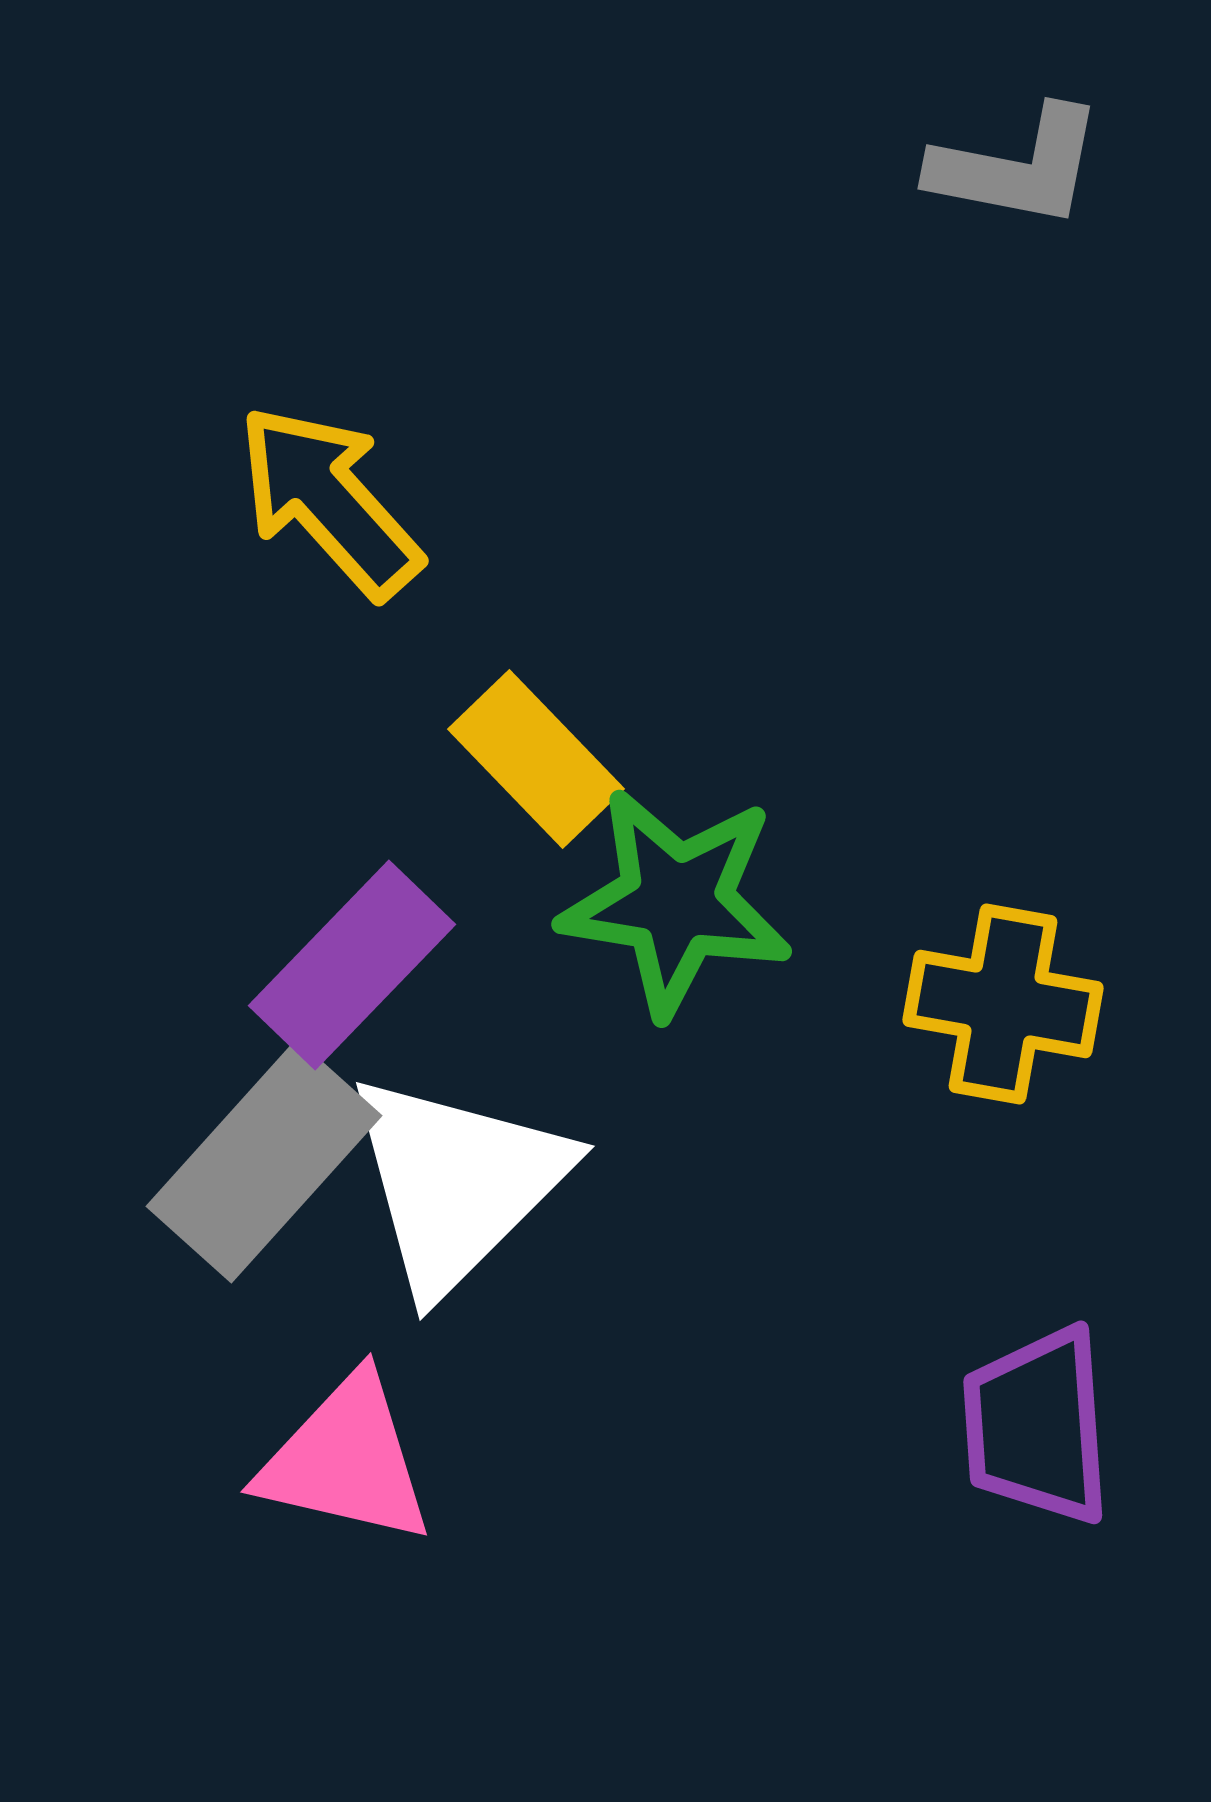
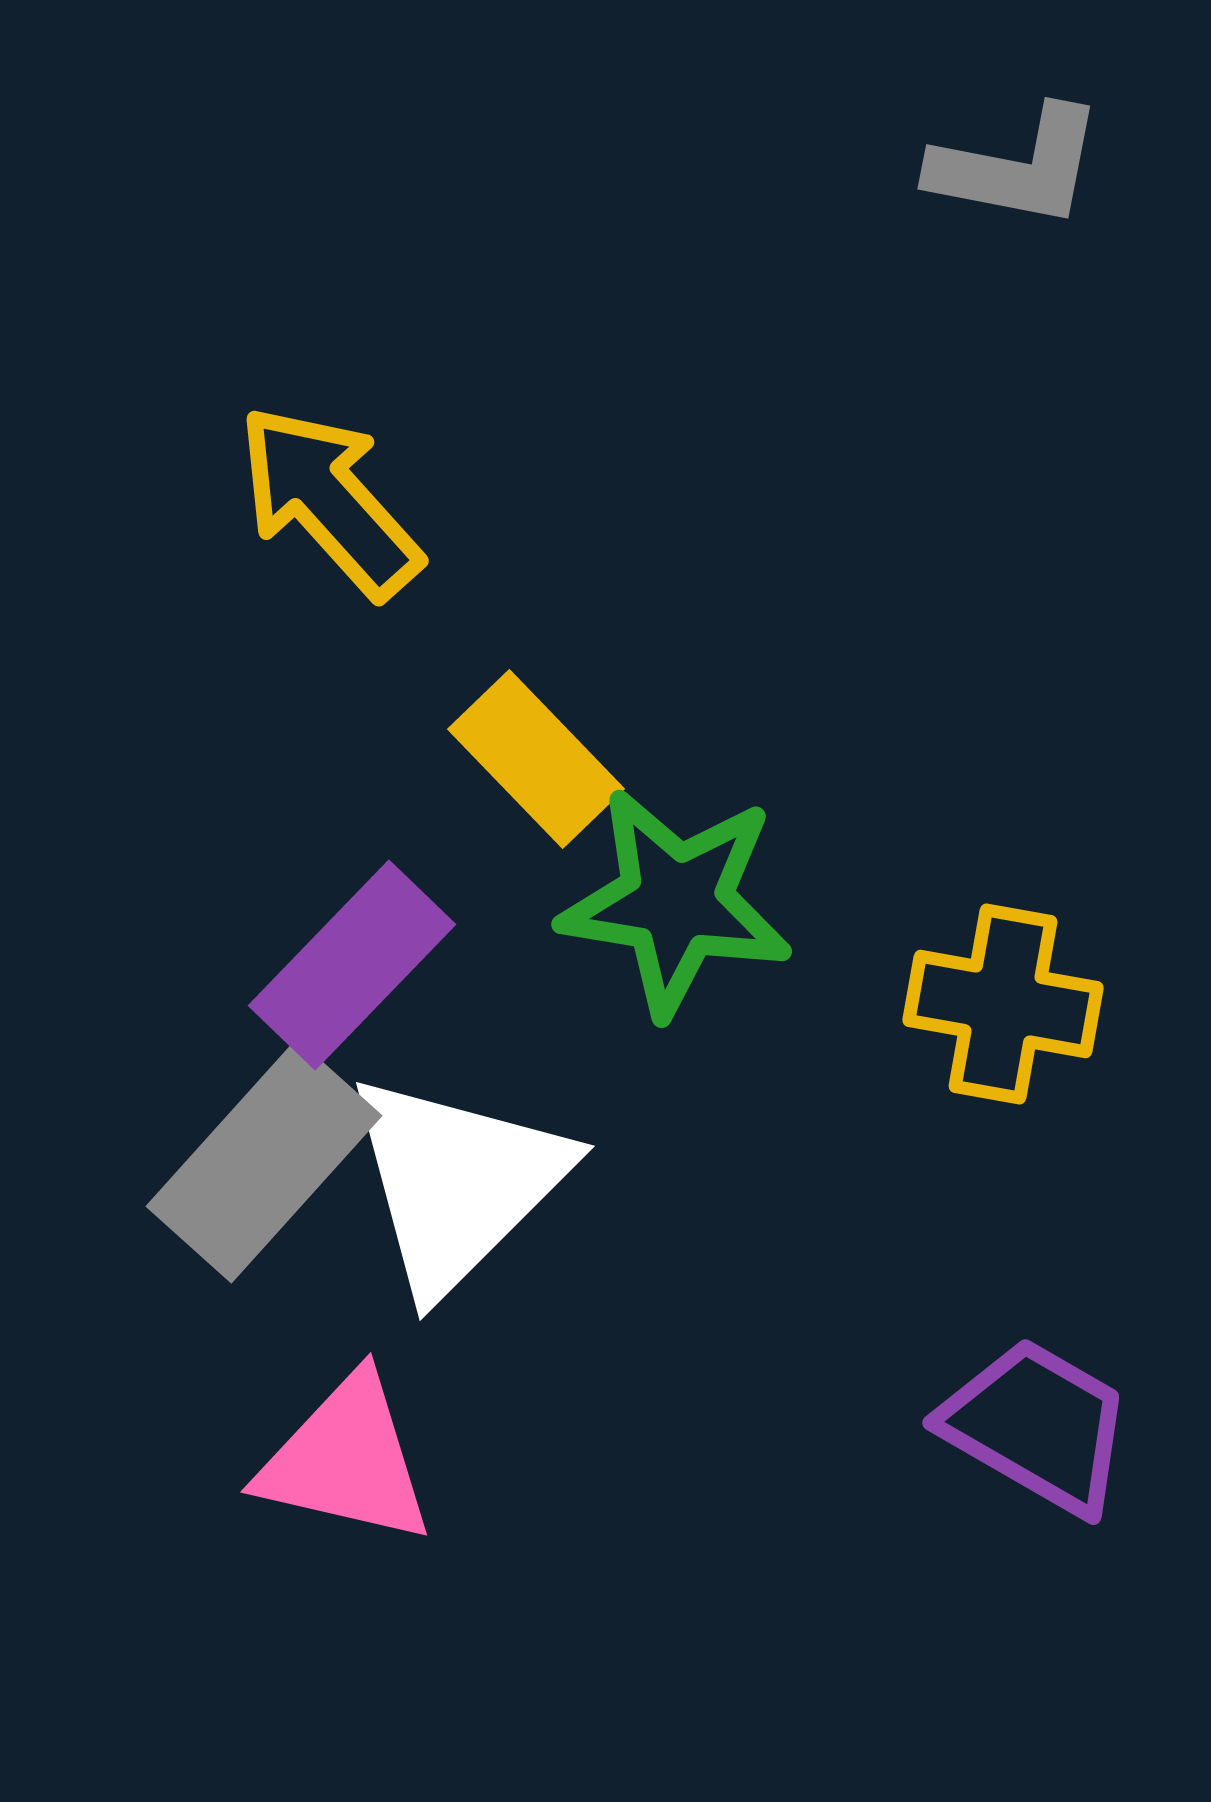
purple trapezoid: rotated 124 degrees clockwise
